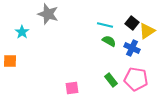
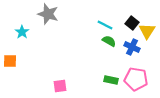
cyan line: rotated 14 degrees clockwise
yellow triangle: rotated 24 degrees counterclockwise
blue cross: moved 1 px up
green rectangle: rotated 40 degrees counterclockwise
pink square: moved 12 px left, 2 px up
